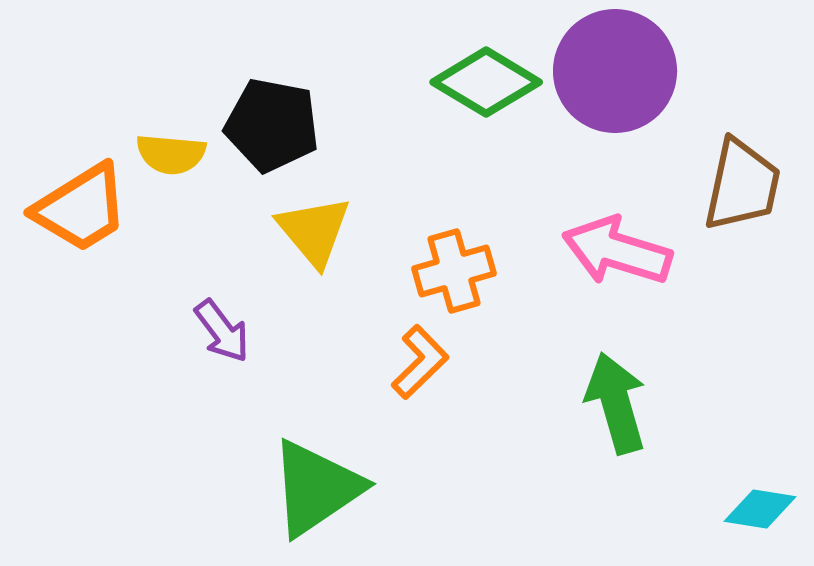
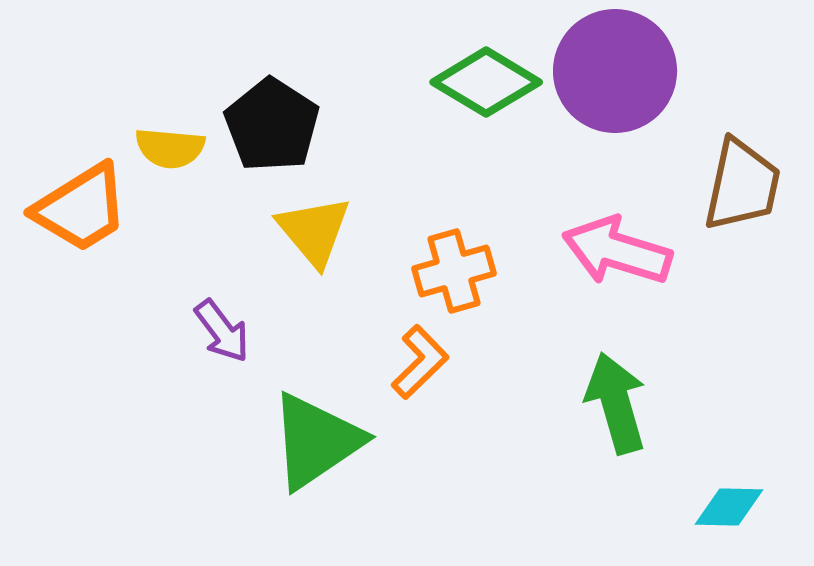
black pentagon: rotated 22 degrees clockwise
yellow semicircle: moved 1 px left, 6 px up
green triangle: moved 47 px up
cyan diamond: moved 31 px left, 2 px up; rotated 8 degrees counterclockwise
